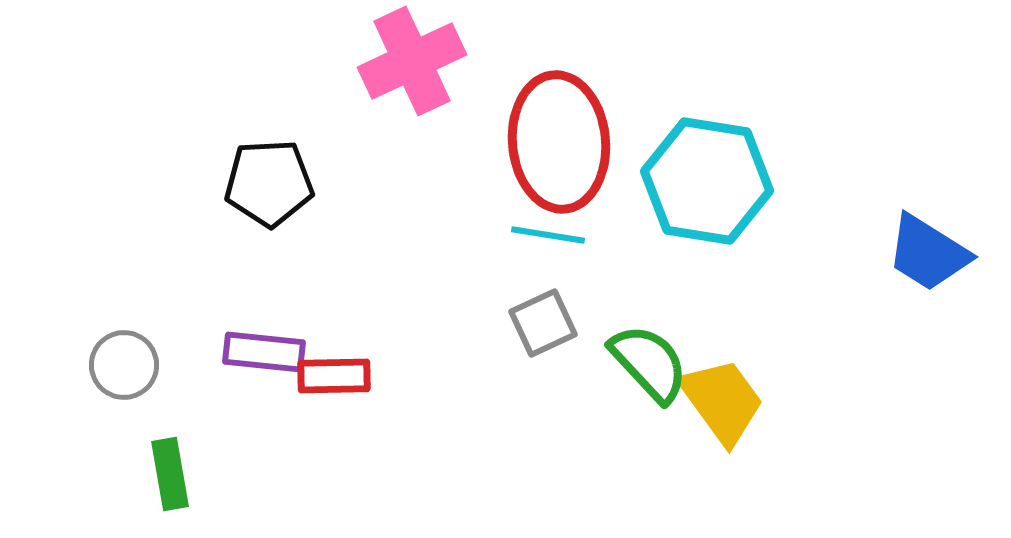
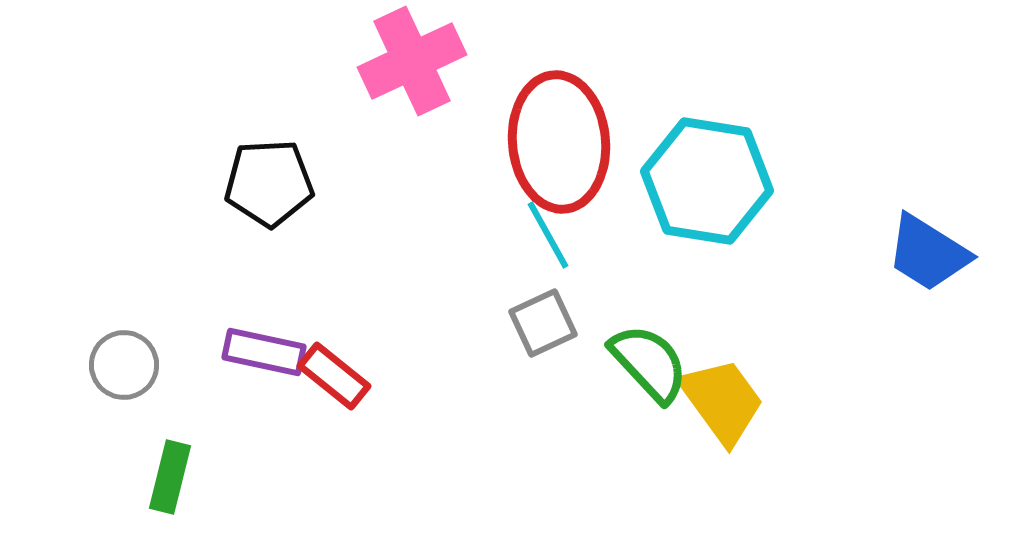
cyan line: rotated 52 degrees clockwise
purple rectangle: rotated 6 degrees clockwise
red rectangle: rotated 40 degrees clockwise
green rectangle: moved 3 px down; rotated 24 degrees clockwise
